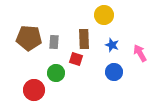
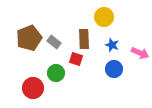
yellow circle: moved 2 px down
brown pentagon: rotated 25 degrees counterclockwise
gray rectangle: rotated 56 degrees counterclockwise
pink arrow: rotated 144 degrees clockwise
blue circle: moved 3 px up
red circle: moved 1 px left, 2 px up
